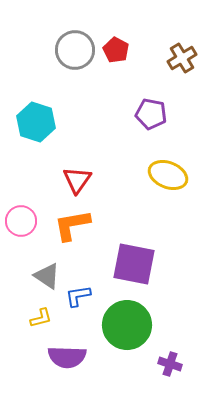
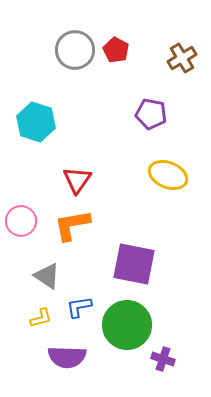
blue L-shape: moved 1 px right, 11 px down
purple cross: moved 7 px left, 5 px up
